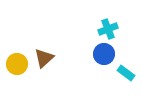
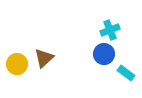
cyan cross: moved 2 px right, 1 px down
